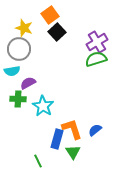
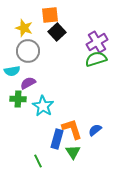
orange square: rotated 30 degrees clockwise
gray circle: moved 9 px right, 2 px down
